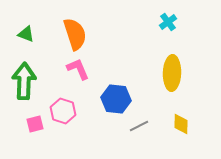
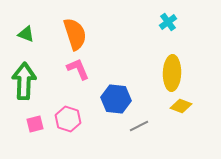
pink hexagon: moved 5 px right, 8 px down
yellow diamond: moved 18 px up; rotated 70 degrees counterclockwise
